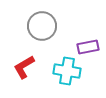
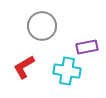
purple rectangle: moved 1 px left
